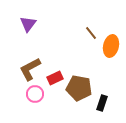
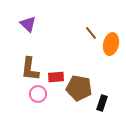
purple triangle: rotated 24 degrees counterclockwise
orange ellipse: moved 2 px up
brown L-shape: rotated 55 degrees counterclockwise
red rectangle: moved 1 px right, 1 px up; rotated 21 degrees clockwise
pink circle: moved 3 px right
